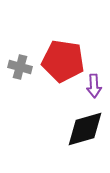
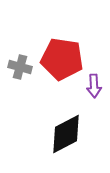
red pentagon: moved 1 px left, 2 px up
black diamond: moved 19 px left, 5 px down; rotated 12 degrees counterclockwise
